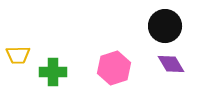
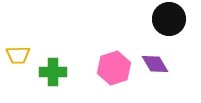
black circle: moved 4 px right, 7 px up
purple diamond: moved 16 px left
